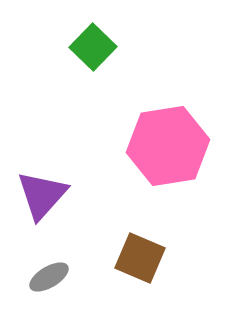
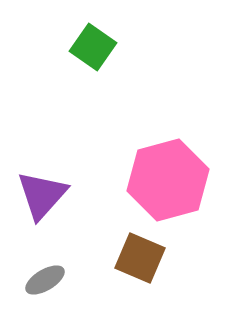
green square: rotated 9 degrees counterclockwise
pink hexagon: moved 34 px down; rotated 6 degrees counterclockwise
gray ellipse: moved 4 px left, 3 px down
